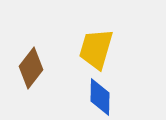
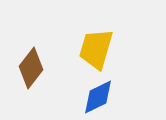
blue diamond: moved 2 px left; rotated 63 degrees clockwise
